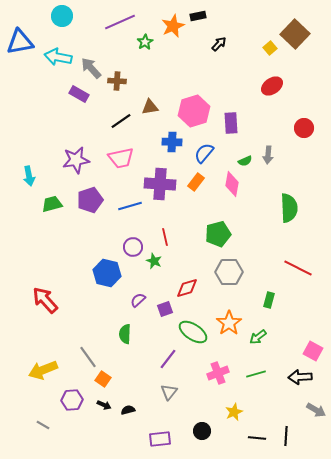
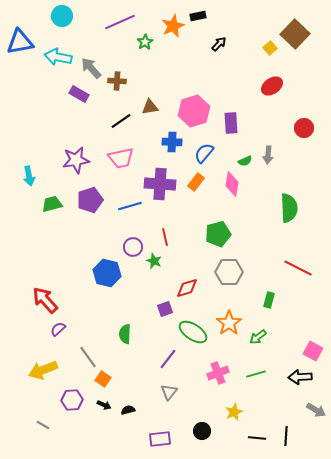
purple semicircle at (138, 300): moved 80 px left, 29 px down
